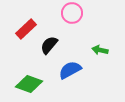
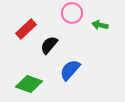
green arrow: moved 25 px up
blue semicircle: rotated 20 degrees counterclockwise
